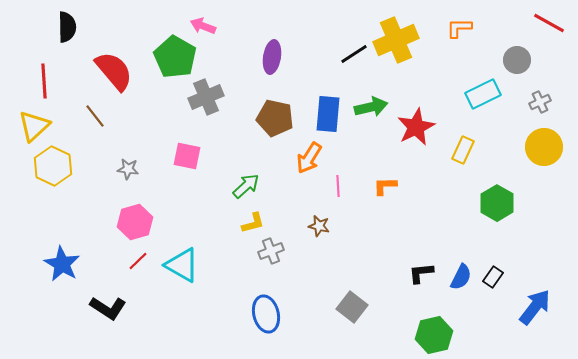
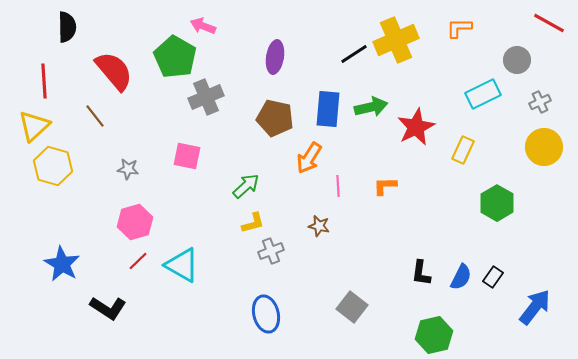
purple ellipse at (272, 57): moved 3 px right
blue rectangle at (328, 114): moved 5 px up
yellow hexagon at (53, 166): rotated 9 degrees counterclockwise
black L-shape at (421, 273): rotated 76 degrees counterclockwise
